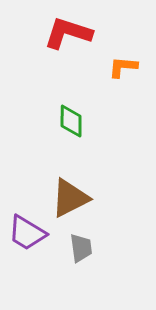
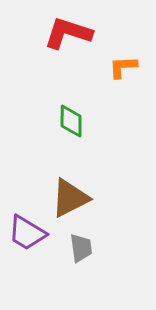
orange L-shape: rotated 8 degrees counterclockwise
